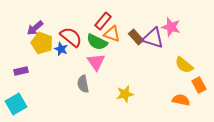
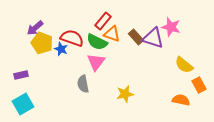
red semicircle: moved 1 px right, 1 px down; rotated 20 degrees counterclockwise
pink triangle: rotated 12 degrees clockwise
purple rectangle: moved 4 px down
cyan square: moved 7 px right
